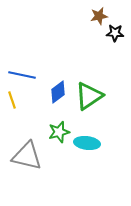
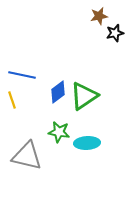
black star: rotated 18 degrees counterclockwise
green triangle: moved 5 px left
green star: rotated 25 degrees clockwise
cyan ellipse: rotated 10 degrees counterclockwise
